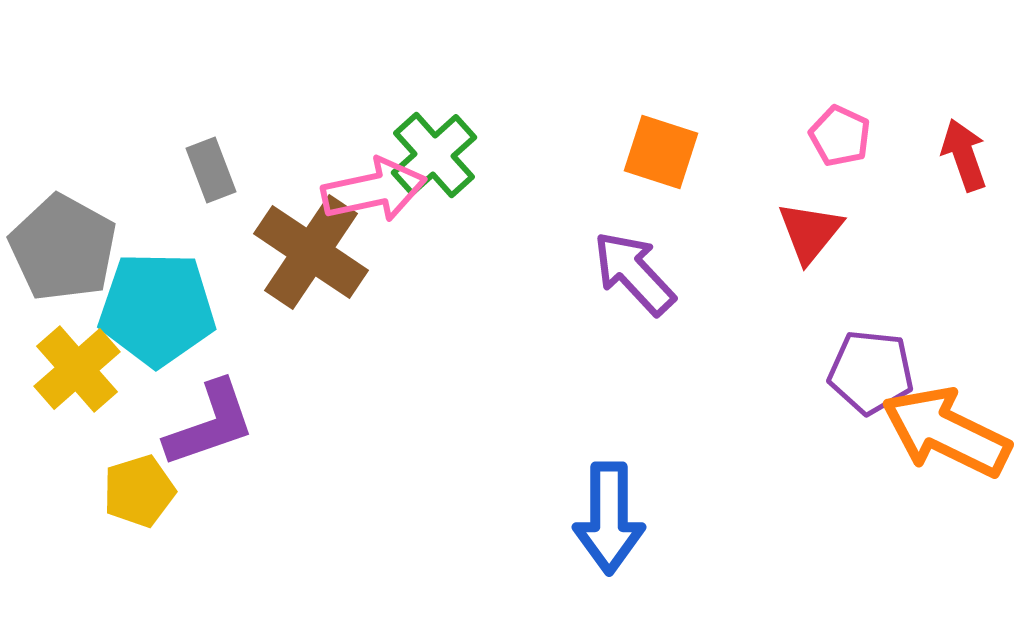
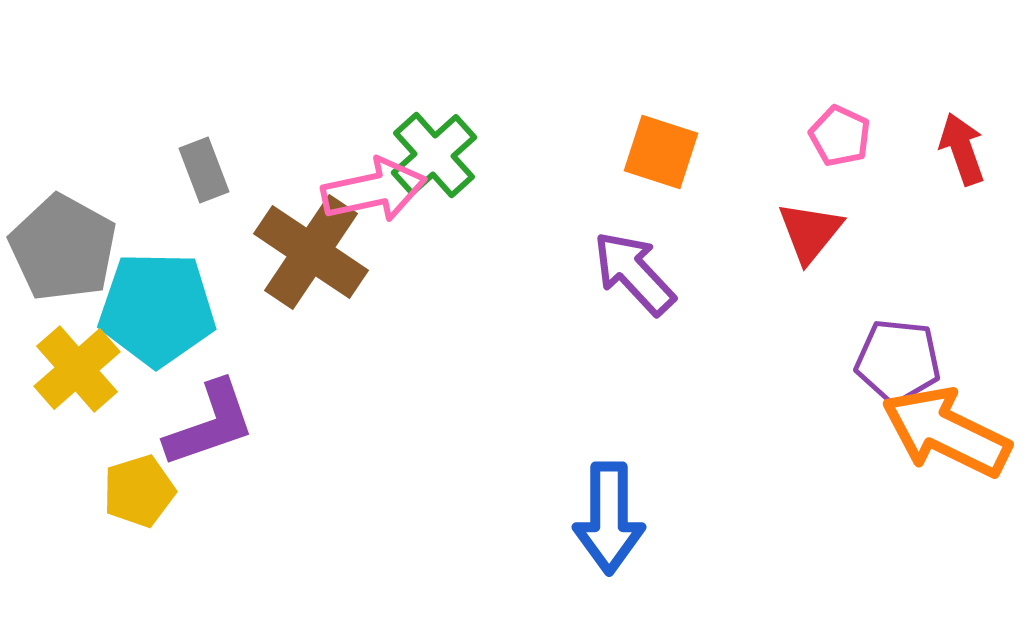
red arrow: moved 2 px left, 6 px up
gray rectangle: moved 7 px left
purple pentagon: moved 27 px right, 11 px up
